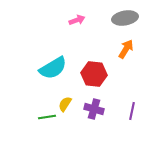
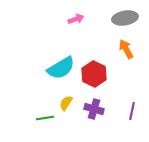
pink arrow: moved 1 px left, 1 px up
orange arrow: rotated 60 degrees counterclockwise
cyan semicircle: moved 8 px right
red hexagon: rotated 20 degrees clockwise
yellow semicircle: moved 1 px right, 1 px up
green line: moved 2 px left, 1 px down
